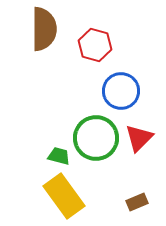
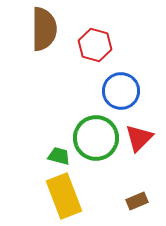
yellow rectangle: rotated 15 degrees clockwise
brown rectangle: moved 1 px up
